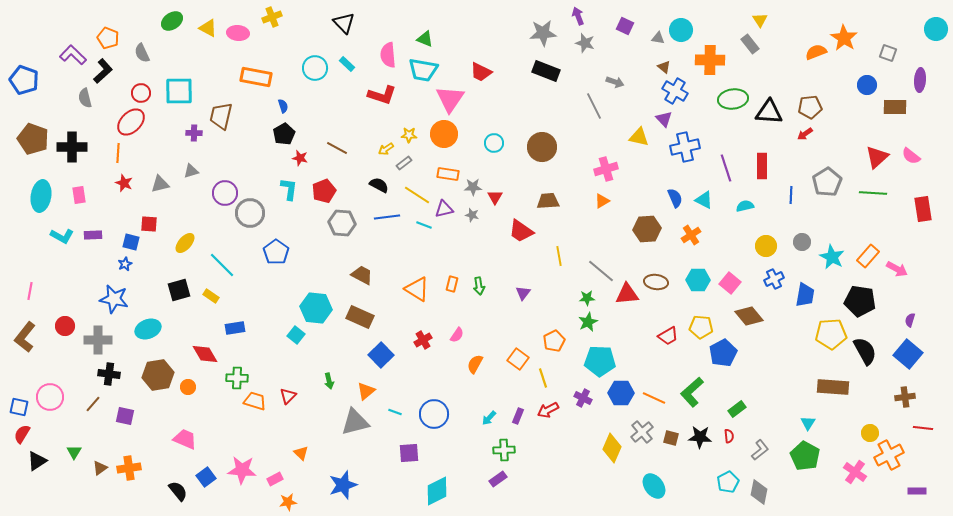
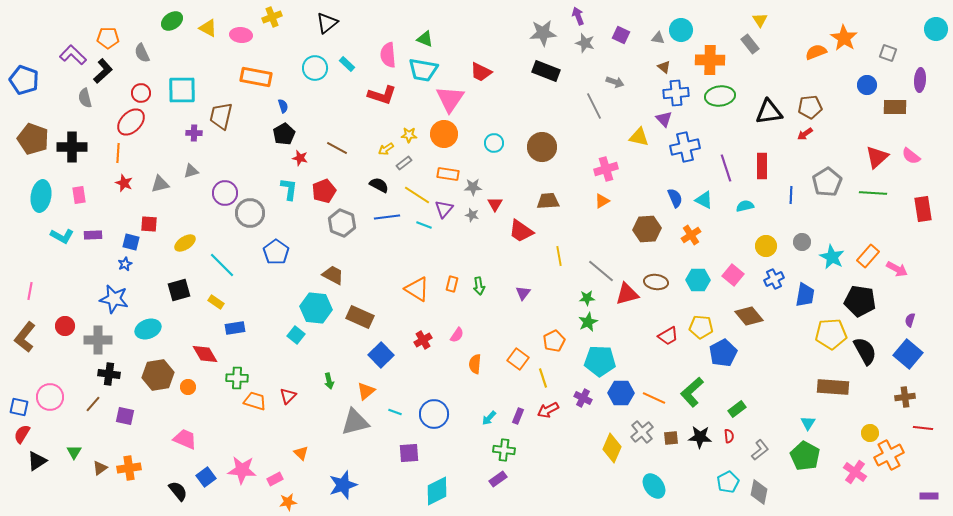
black triangle at (344, 23): moved 17 px left; rotated 35 degrees clockwise
purple square at (625, 26): moved 4 px left, 9 px down
pink ellipse at (238, 33): moved 3 px right, 2 px down
orange pentagon at (108, 38): rotated 20 degrees counterclockwise
cyan square at (179, 91): moved 3 px right, 1 px up
blue cross at (675, 91): moved 1 px right, 2 px down; rotated 35 degrees counterclockwise
green ellipse at (733, 99): moved 13 px left, 3 px up
black triangle at (769, 112): rotated 12 degrees counterclockwise
red triangle at (495, 197): moved 7 px down
purple triangle at (444, 209): rotated 36 degrees counterclockwise
gray hexagon at (342, 223): rotated 16 degrees clockwise
yellow ellipse at (185, 243): rotated 15 degrees clockwise
brown trapezoid at (362, 275): moved 29 px left
pink square at (730, 283): moved 3 px right, 8 px up
red triangle at (627, 294): rotated 10 degrees counterclockwise
yellow rectangle at (211, 296): moved 5 px right, 6 px down
orange semicircle at (475, 364): rotated 24 degrees counterclockwise
brown square at (671, 438): rotated 21 degrees counterclockwise
green cross at (504, 450): rotated 10 degrees clockwise
purple rectangle at (917, 491): moved 12 px right, 5 px down
